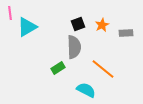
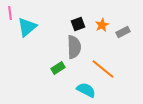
cyan triangle: rotated 10 degrees counterclockwise
gray rectangle: moved 3 px left, 1 px up; rotated 24 degrees counterclockwise
